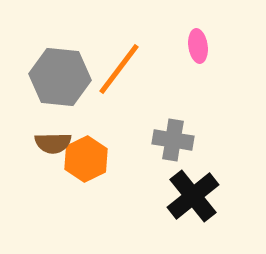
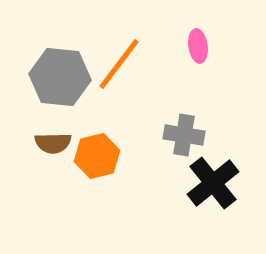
orange line: moved 5 px up
gray cross: moved 11 px right, 5 px up
orange hexagon: moved 11 px right, 3 px up; rotated 12 degrees clockwise
black cross: moved 20 px right, 13 px up
